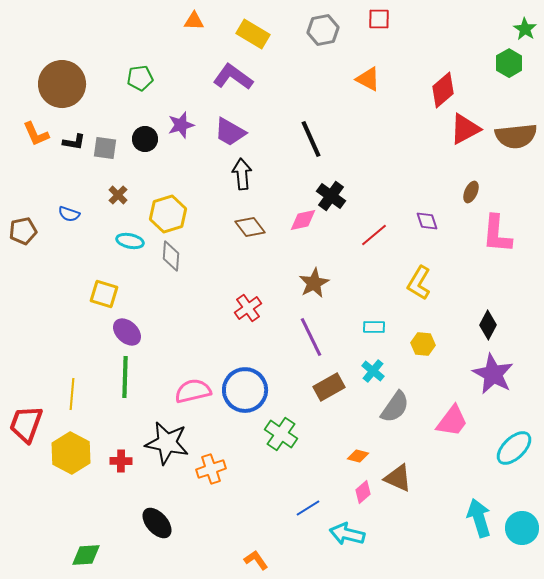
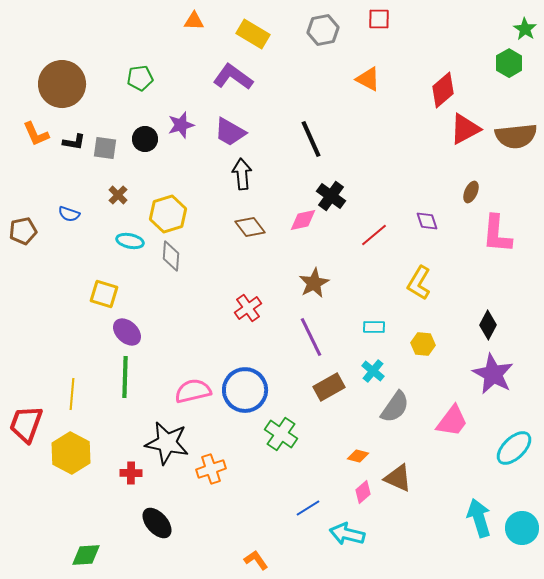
red cross at (121, 461): moved 10 px right, 12 px down
